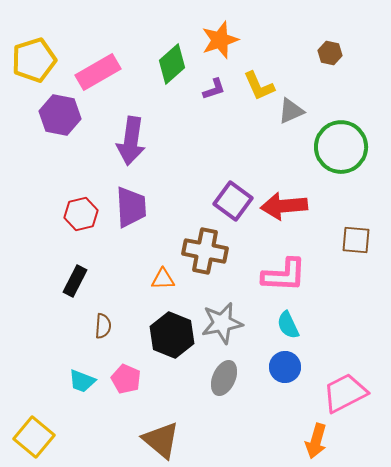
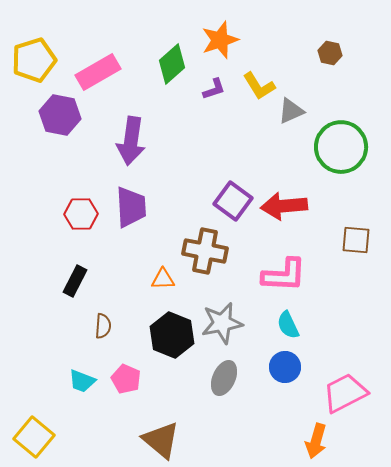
yellow L-shape: rotated 8 degrees counterclockwise
red hexagon: rotated 12 degrees clockwise
